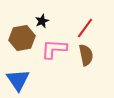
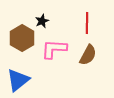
red line: moved 2 px right, 5 px up; rotated 35 degrees counterclockwise
brown hexagon: rotated 20 degrees counterclockwise
brown semicircle: moved 2 px right; rotated 40 degrees clockwise
blue triangle: rotated 25 degrees clockwise
